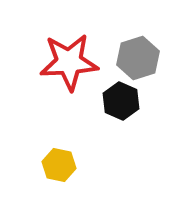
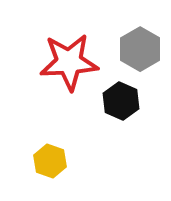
gray hexagon: moved 2 px right, 9 px up; rotated 12 degrees counterclockwise
yellow hexagon: moved 9 px left, 4 px up; rotated 8 degrees clockwise
